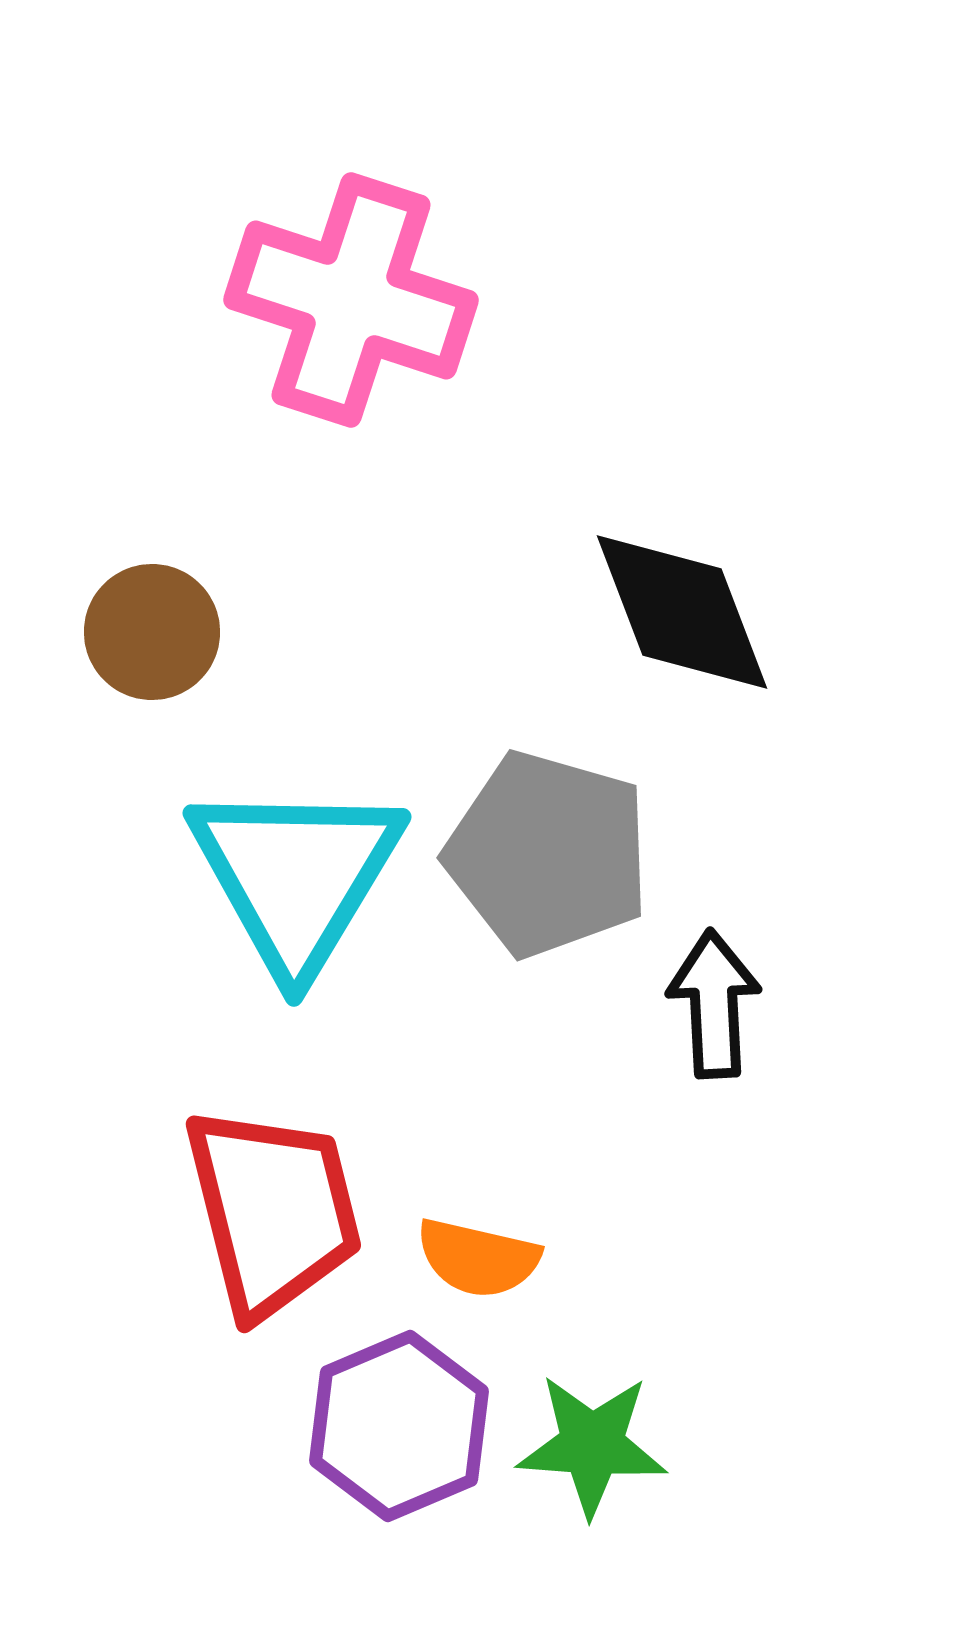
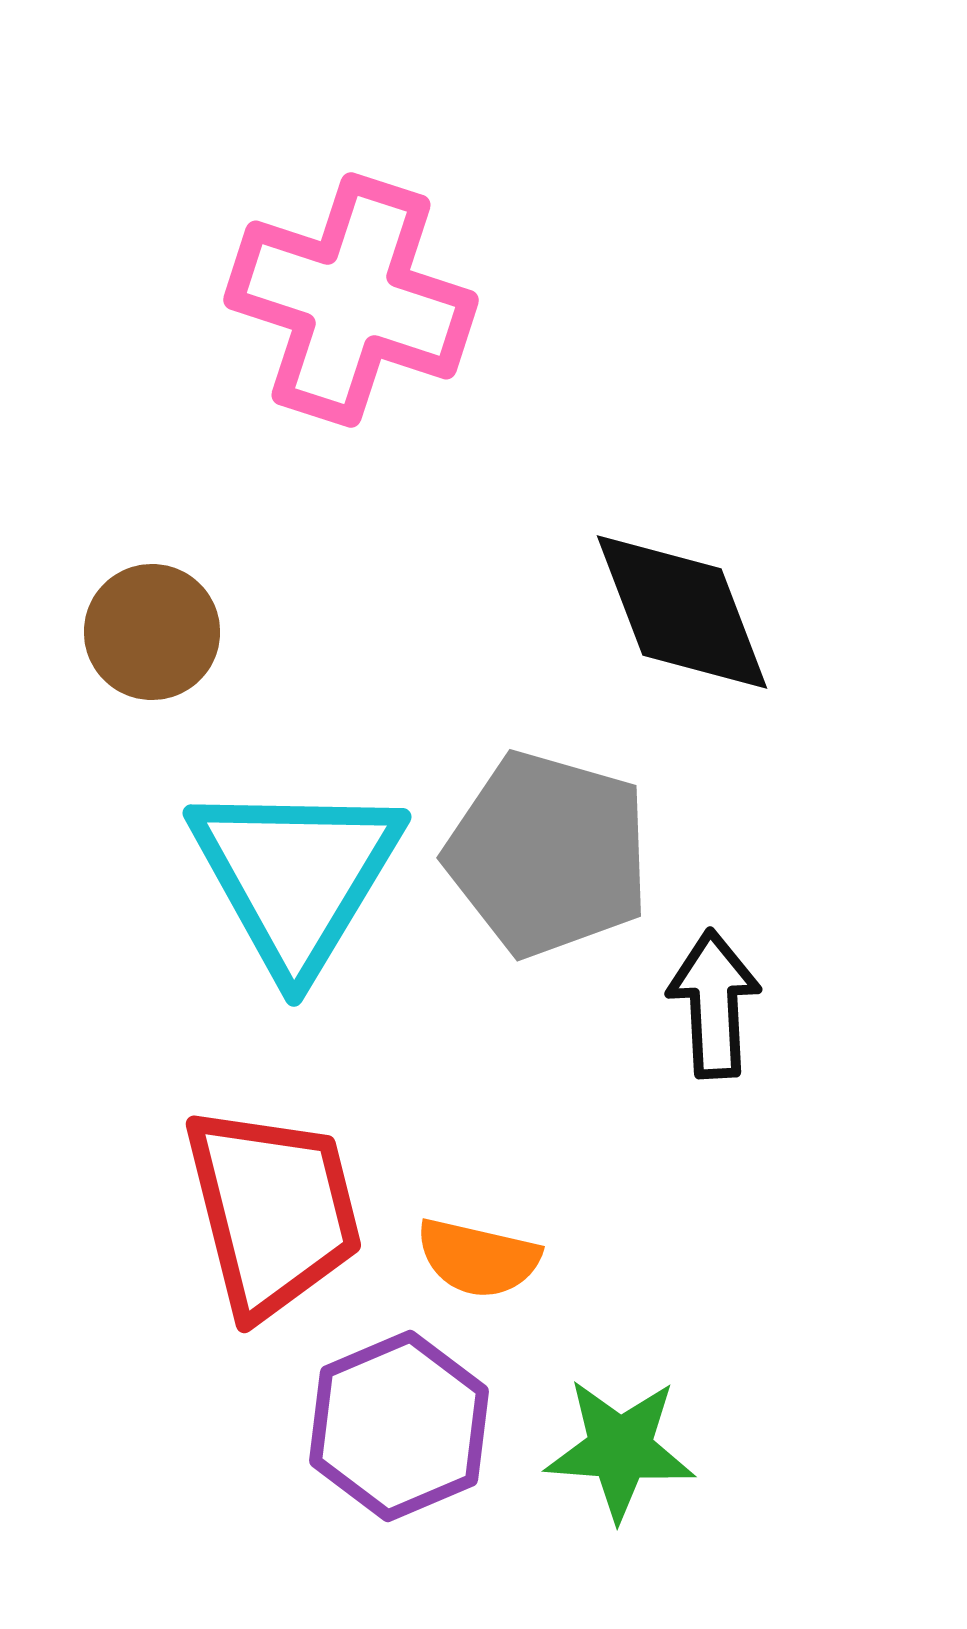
green star: moved 28 px right, 4 px down
